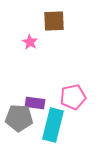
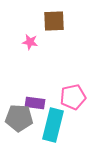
pink star: rotated 21 degrees counterclockwise
